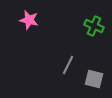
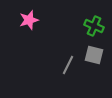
pink star: rotated 30 degrees counterclockwise
gray square: moved 24 px up
